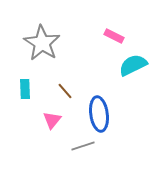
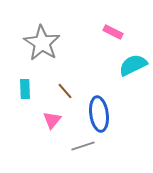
pink rectangle: moved 1 px left, 4 px up
